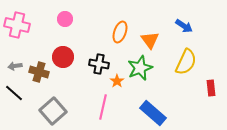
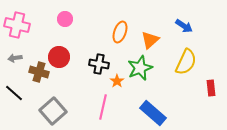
orange triangle: rotated 24 degrees clockwise
red circle: moved 4 px left
gray arrow: moved 8 px up
